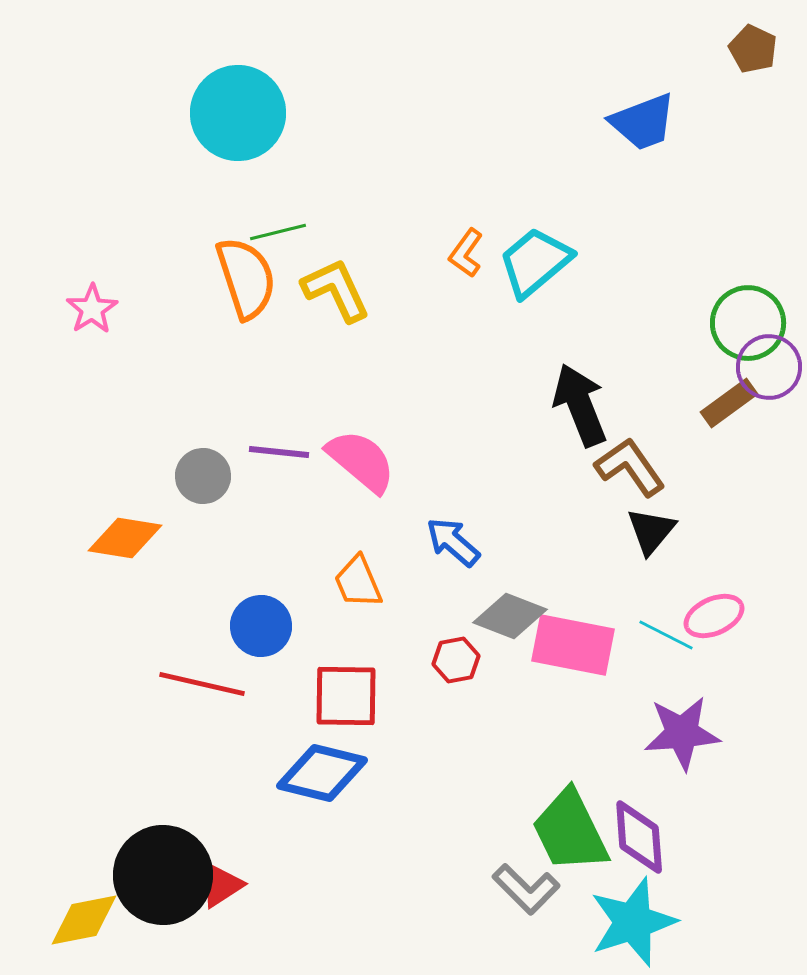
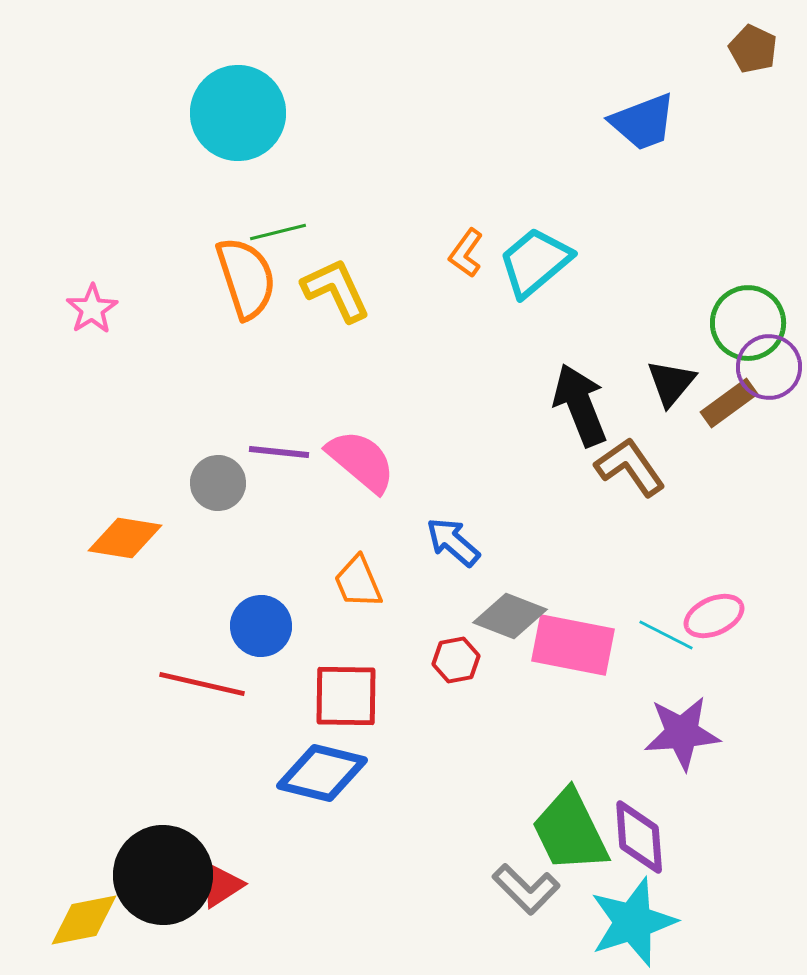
gray circle: moved 15 px right, 7 px down
black triangle: moved 20 px right, 148 px up
